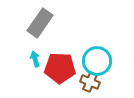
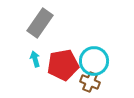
cyan circle: moved 3 px left
red pentagon: moved 3 px right, 3 px up; rotated 12 degrees counterclockwise
